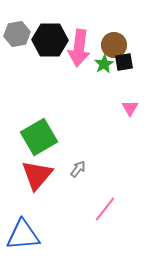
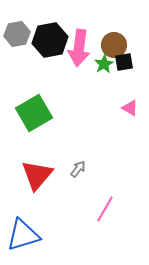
black hexagon: rotated 12 degrees counterclockwise
pink triangle: rotated 30 degrees counterclockwise
green square: moved 5 px left, 24 px up
pink line: rotated 8 degrees counterclockwise
blue triangle: rotated 12 degrees counterclockwise
